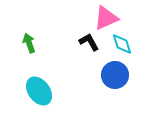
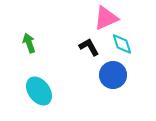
black L-shape: moved 5 px down
blue circle: moved 2 px left
